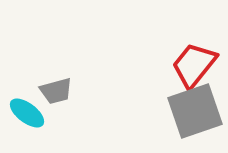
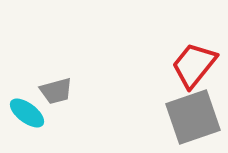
gray square: moved 2 px left, 6 px down
